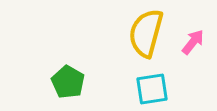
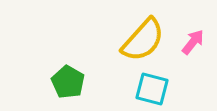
yellow semicircle: moved 3 px left, 7 px down; rotated 153 degrees counterclockwise
cyan square: rotated 24 degrees clockwise
